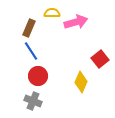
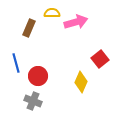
blue line: moved 15 px left, 12 px down; rotated 18 degrees clockwise
